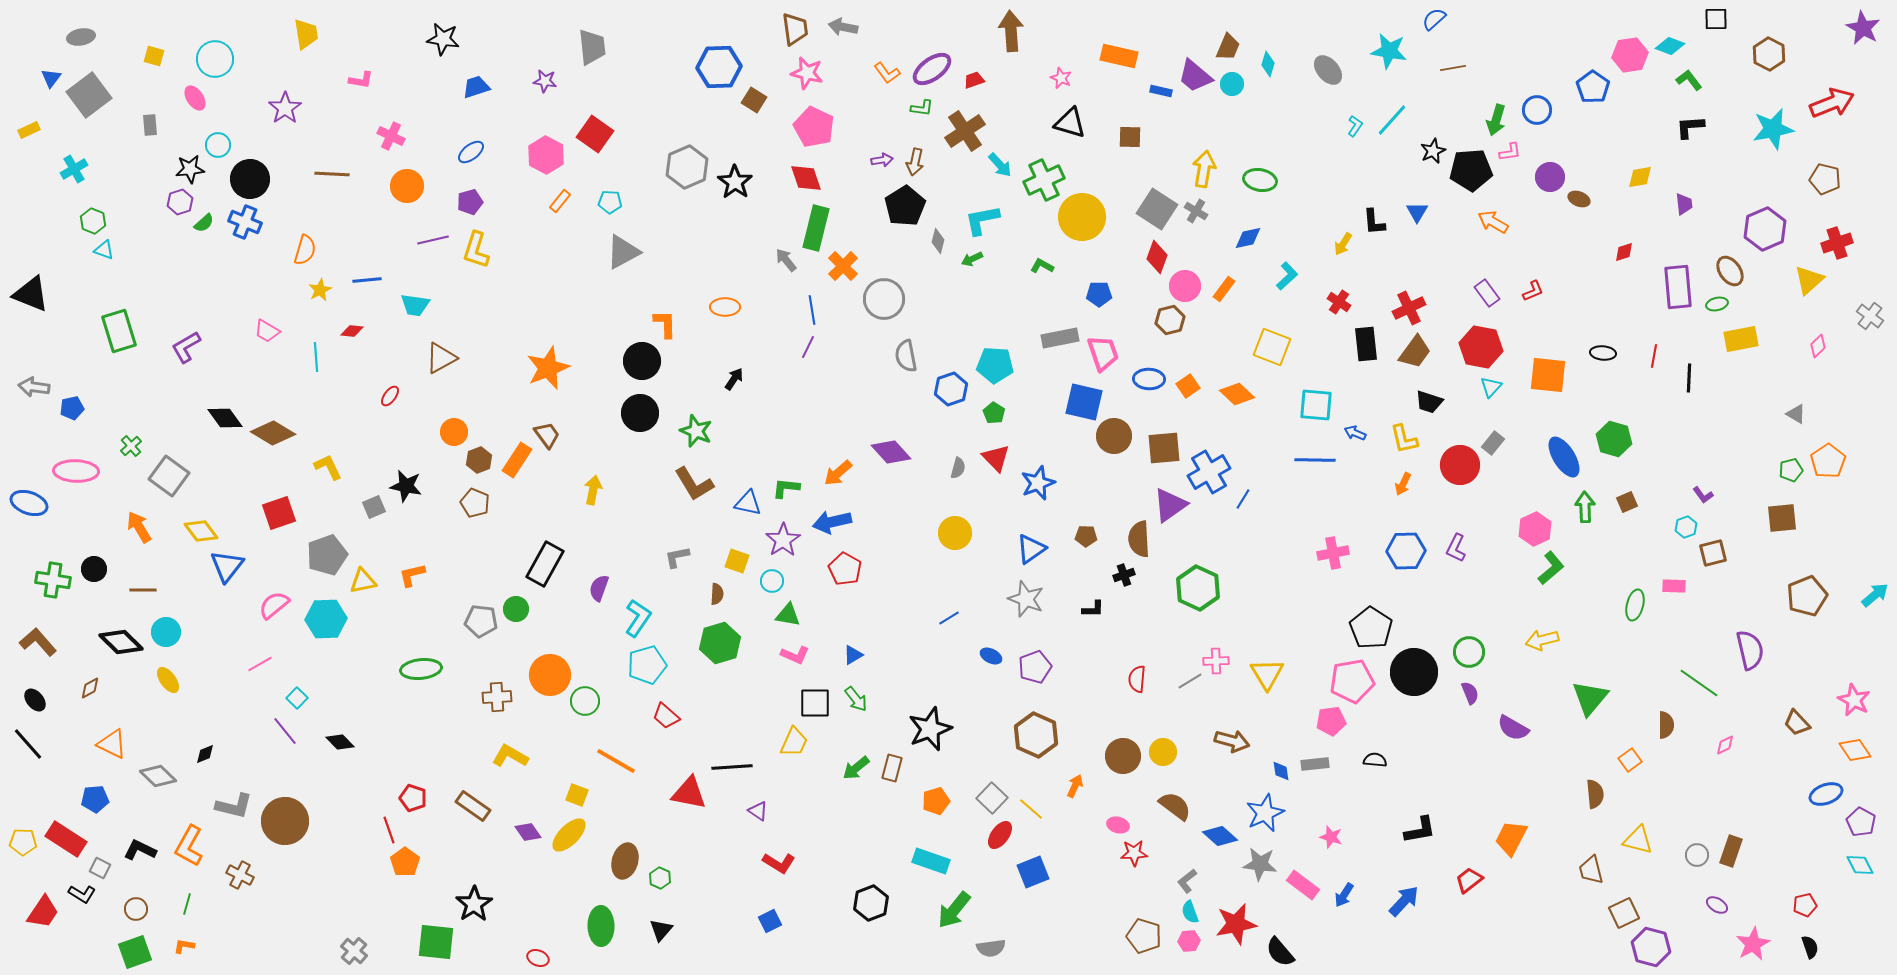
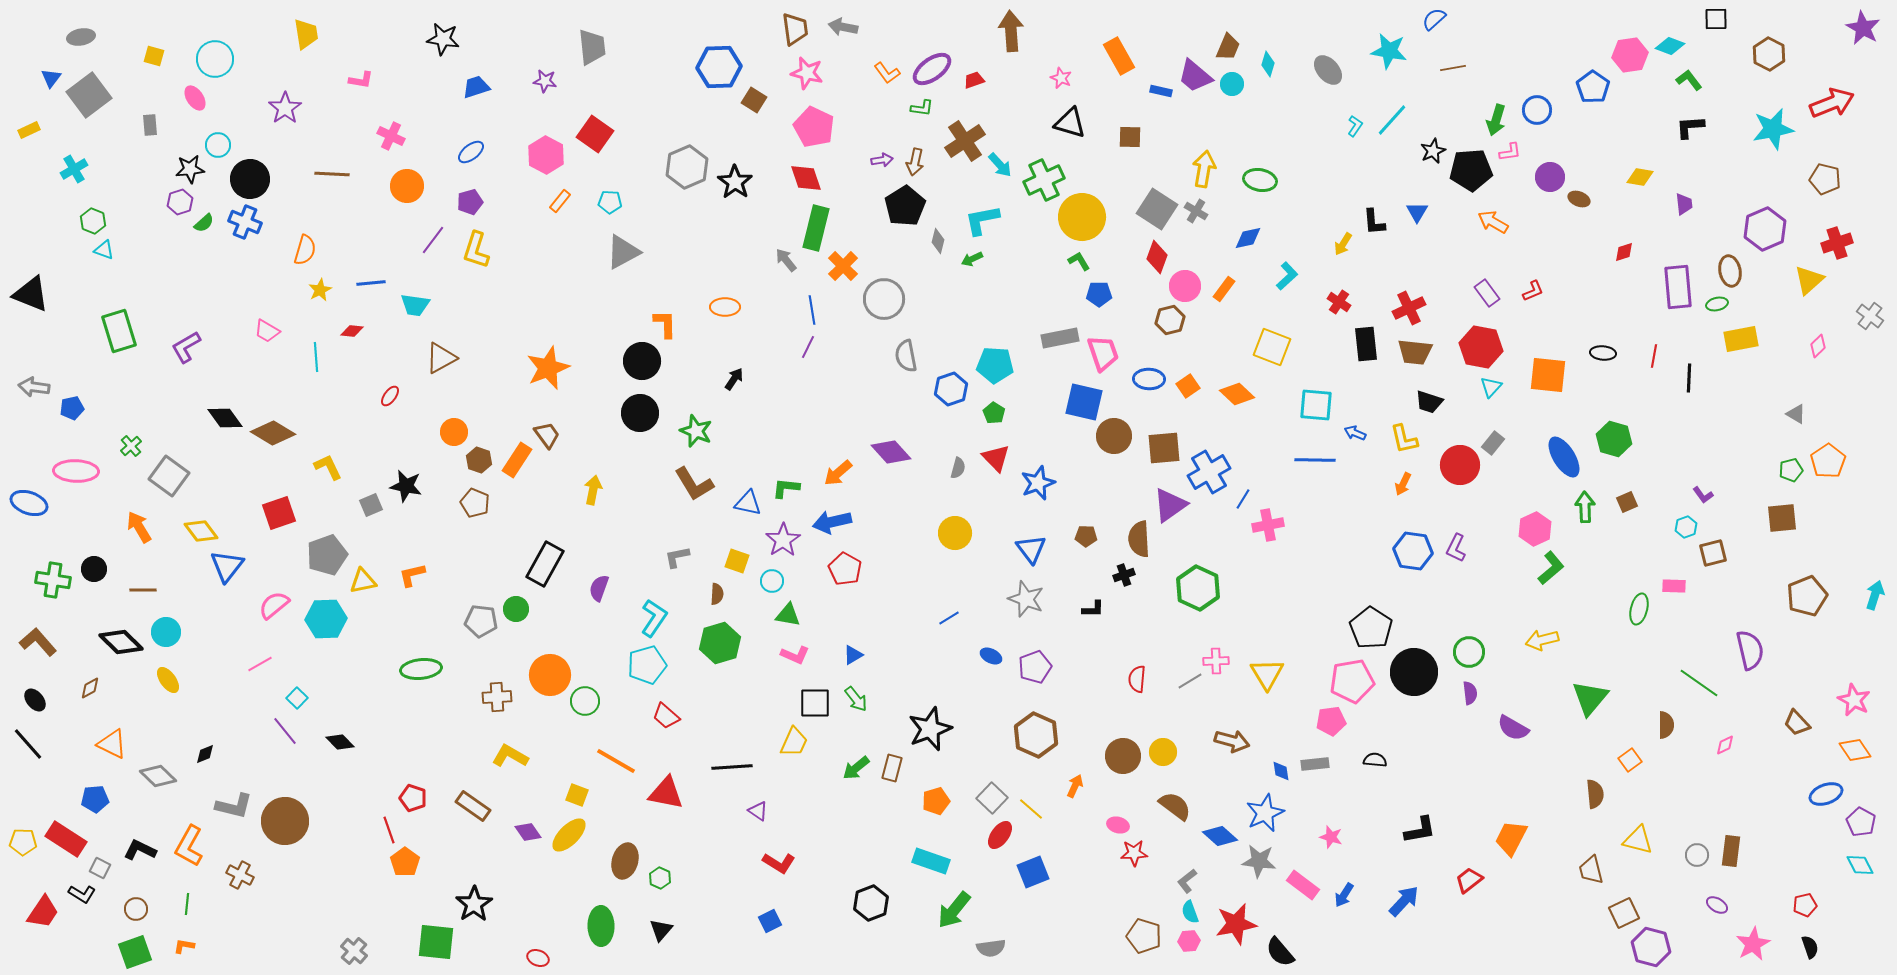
orange rectangle at (1119, 56): rotated 48 degrees clockwise
brown cross at (965, 131): moved 10 px down
yellow diamond at (1640, 177): rotated 20 degrees clockwise
purple line at (433, 240): rotated 40 degrees counterclockwise
green L-shape at (1042, 266): moved 37 px right, 5 px up; rotated 30 degrees clockwise
brown ellipse at (1730, 271): rotated 24 degrees clockwise
blue line at (367, 280): moved 4 px right, 3 px down
brown trapezoid at (1415, 352): rotated 60 degrees clockwise
brown hexagon at (479, 460): rotated 20 degrees counterclockwise
gray square at (374, 507): moved 3 px left, 2 px up
blue triangle at (1031, 549): rotated 32 degrees counterclockwise
blue hexagon at (1406, 551): moved 7 px right; rotated 9 degrees clockwise
pink cross at (1333, 553): moved 65 px left, 28 px up
cyan arrow at (1875, 595): rotated 32 degrees counterclockwise
green ellipse at (1635, 605): moved 4 px right, 4 px down
cyan L-shape at (638, 618): moved 16 px right
purple semicircle at (1470, 693): rotated 15 degrees clockwise
red triangle at (689, 793): moved 23 px left
brown rectangle at (1731, 851): rotated 12 degrees counterclockwise
gray star at (1260, 864): moved 1 px left, 3 px up
green line at (187, 904): rotated 10 degrees counterclockwise
